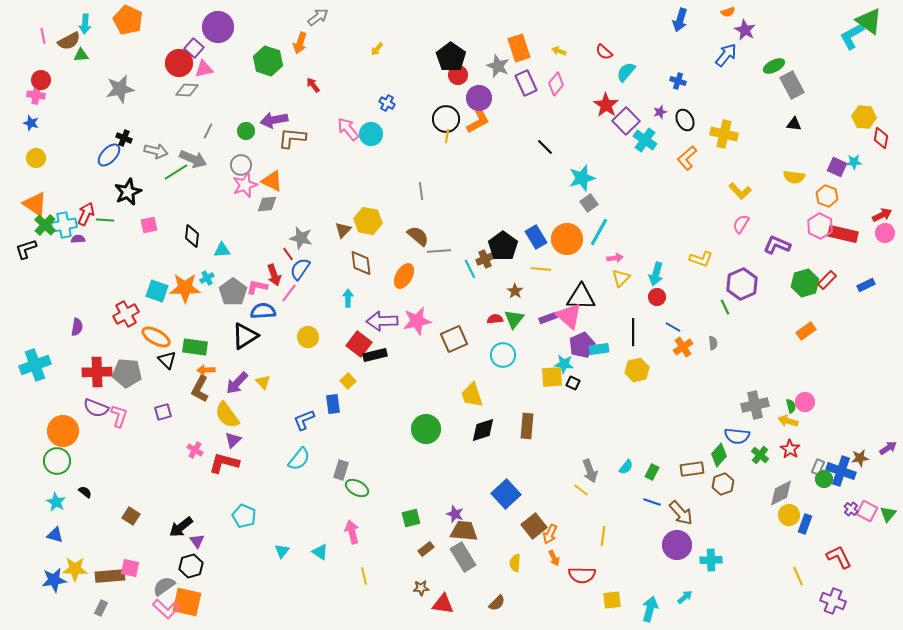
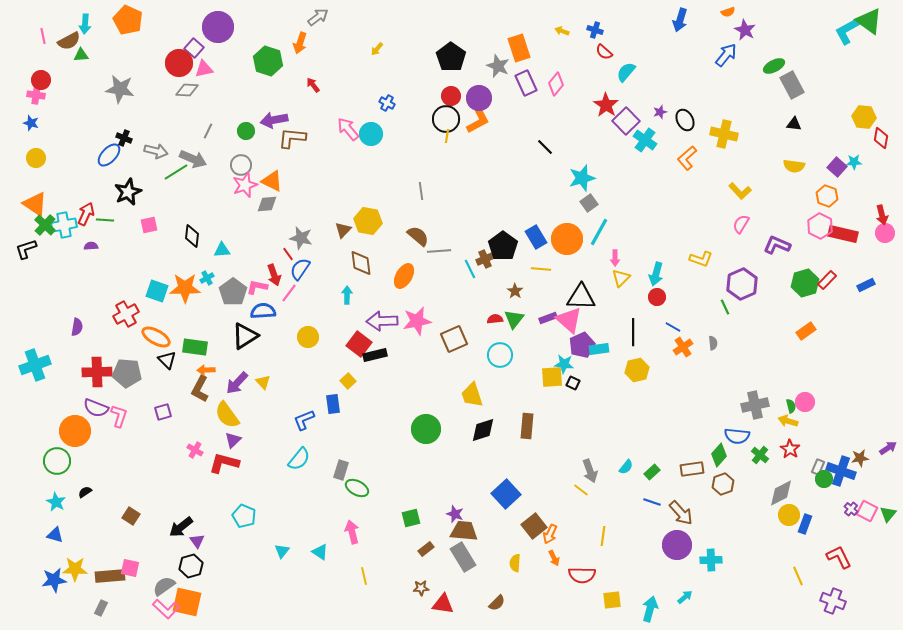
cyan L-shape at (852, 36): moved 5 px left, 5 px up
yellow arrow at (559, 51): moved 3 px right, 20 px up
red circle at (458, 75): moved 7 px left, 21 px down
blue cross at (678, 81): moved 83 px left, 51 px up
gray star at (120, 89): rotated 20 degrees clockwise
purple square at (837, 167): rotated 18 degrees clockwise
yellow semicircle at (794, 177): moved 11 px up
red arrow at (882, 215): rotated 102 degrees clockwise
purple semicircle at (78, 239): moved 13 px right, 7 px down
pink arrow at (615, 258): rotated 98 degrees clockwise
cyan arrow at (348, 298): moved 1 px left, 3 px up
pink triangle at (569, 316): moved 4 px down
cyan circle at (503, 355): moved 3 px left
orange circle at (63, 431): moved 12 px right
green rectangle at (652, 472): rotated 21 degrees clockwise
black semicircle at (85, 492): rotated 72 degrees counterclockwise
